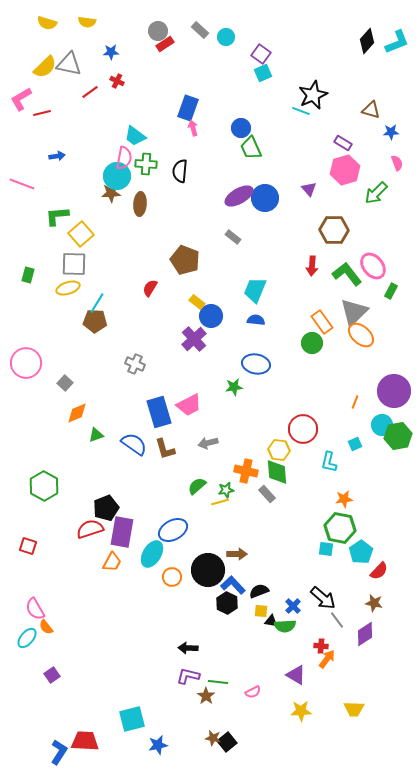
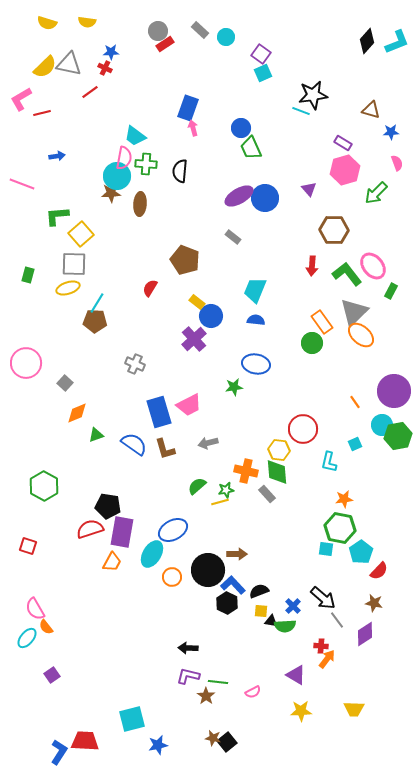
red cross at (117, 81): moved 12 px left, 13 px up
black star at (313, 95): rotated 16 degrees clockwise
orange line at (355, 402): rotated 56 degrees counterclockwise
black pentagon at (106, 508): moved 2 px right, 2 px up; rotated 30 degrees clockwise
